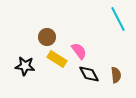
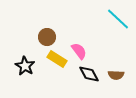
cyan line: rotated 20 degrees counterclockwise
black star: rotated 24 degrees clockwise
brown semicircle: rotated 98 degrees clockwise
